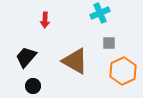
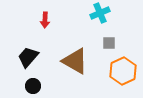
black trapezoid: moved 2 px right
